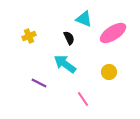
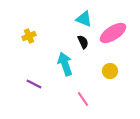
black semicircle: moved 14 px right, 4 px down
cyan arrow: rotated 35 degrees clockwise
yellow circle: moved 1 px right, 1 px up
purple line: moved 5 px left, 1 px down
